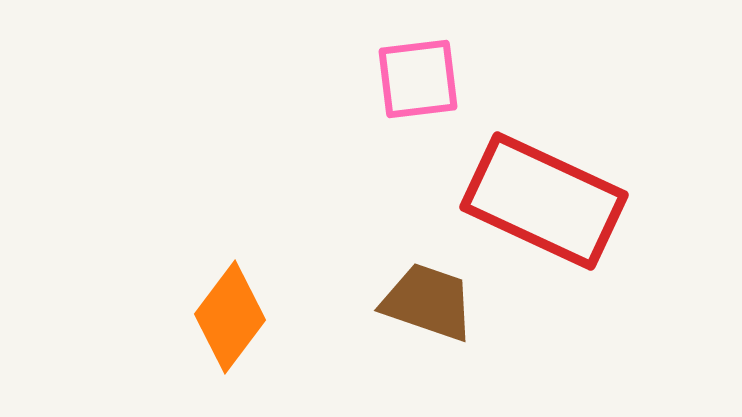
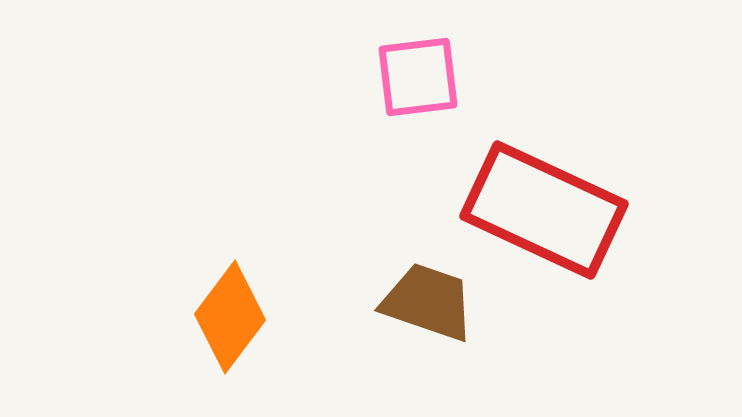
pink square: moved 2 px up
red rectangle: moved 9 px down
